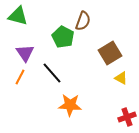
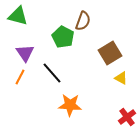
red cross: rotated 18 degrees counterclockwise
